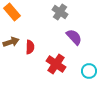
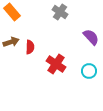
purple semicircle: moved 17 px right
